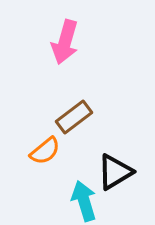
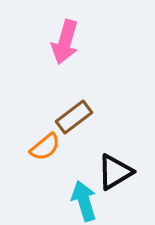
orange semicircle: moved 4 px up
